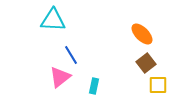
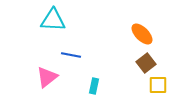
blue line: rotated 48 degrees counterclockwise
pink triangle: moved 13 px left
